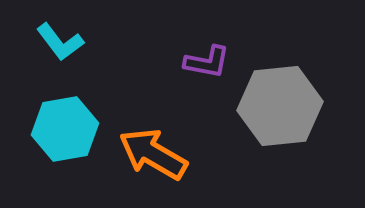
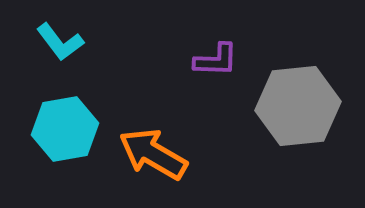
purple L-shape: moved 9 px right, 2 px up; rotated 9 degrees counterclockwise
gray hexagon: moved 18 px right
